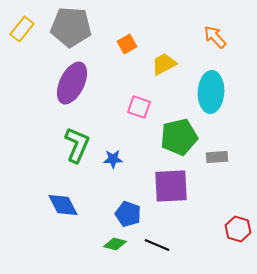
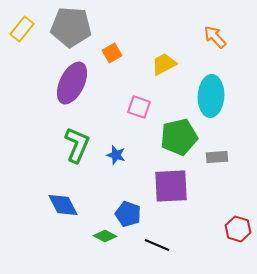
orange square: moved 15 px left, 9 px down
cyan ellipse: moved 4 px down
blue star: moved 3 px right, 4 px up; rotated 18 degrees clockwise
green diamond: moved 10 px left, 8 px up; rotated 15 degrees clockwise
